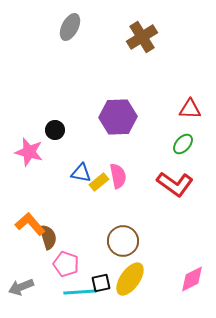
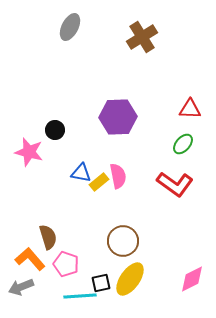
orange L-shape: moved 35 px down
cyan line: moved 4 px down
